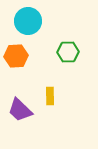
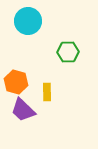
orange hexagon: moved 26 px down; rotated 20 degrees clockwise
yellow rectangle: moved 3 px left, 4 px up
purple trapezoid: moved 3 px right
